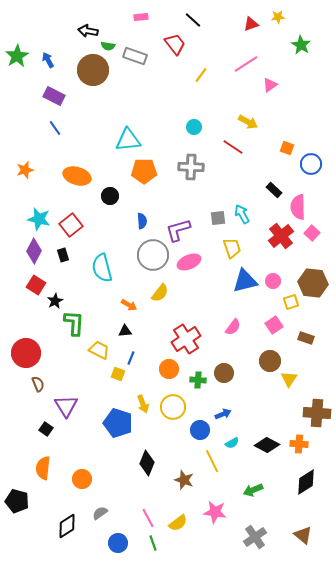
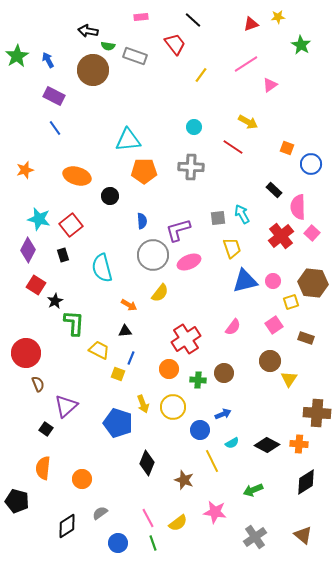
purple diamond at (34, 251): moved 6 px left, 1 px up
purple triangle at (66, 406): rotated 20 degrees clockwise
